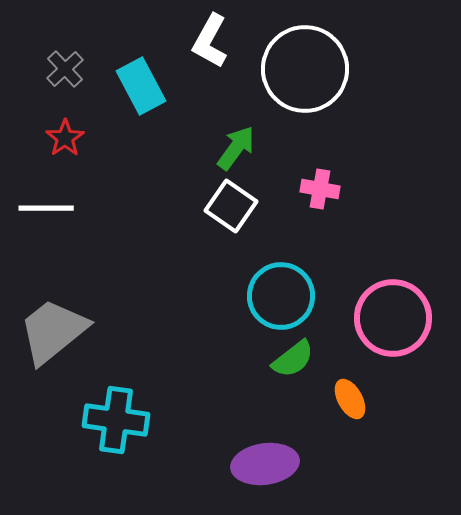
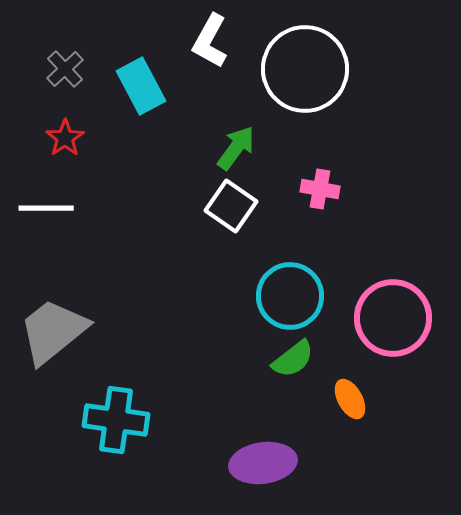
cyan circle: moved 9 px right
purple ellipse: moved 2 px left, 1 px up
